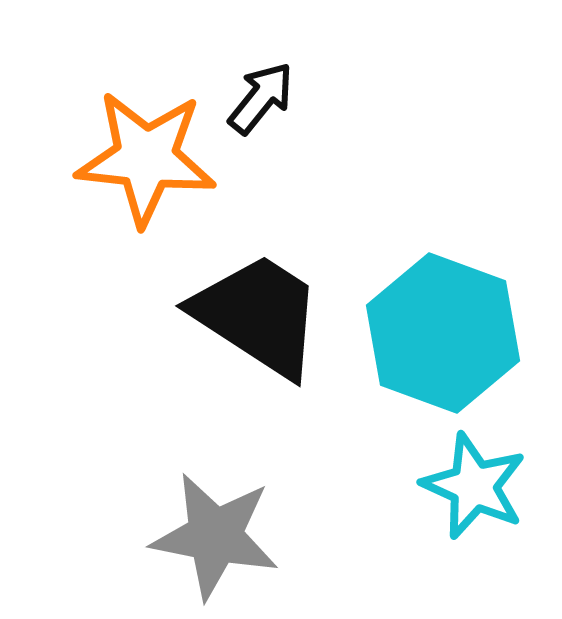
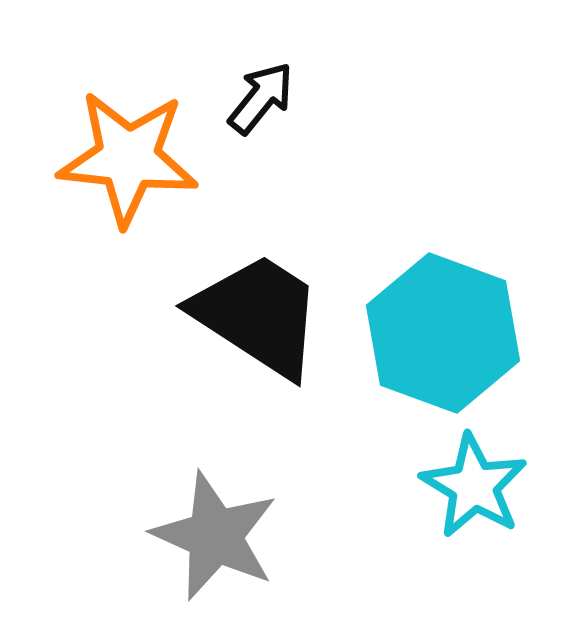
orange star: moved 18 px left
cyan star: rotated 7 degrees clockwise
gray star: rotated 13 degrees clockwise
